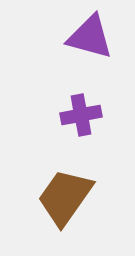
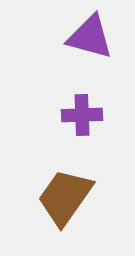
purple cross: moved 1 px right; rotated 9 degrees clockwise
